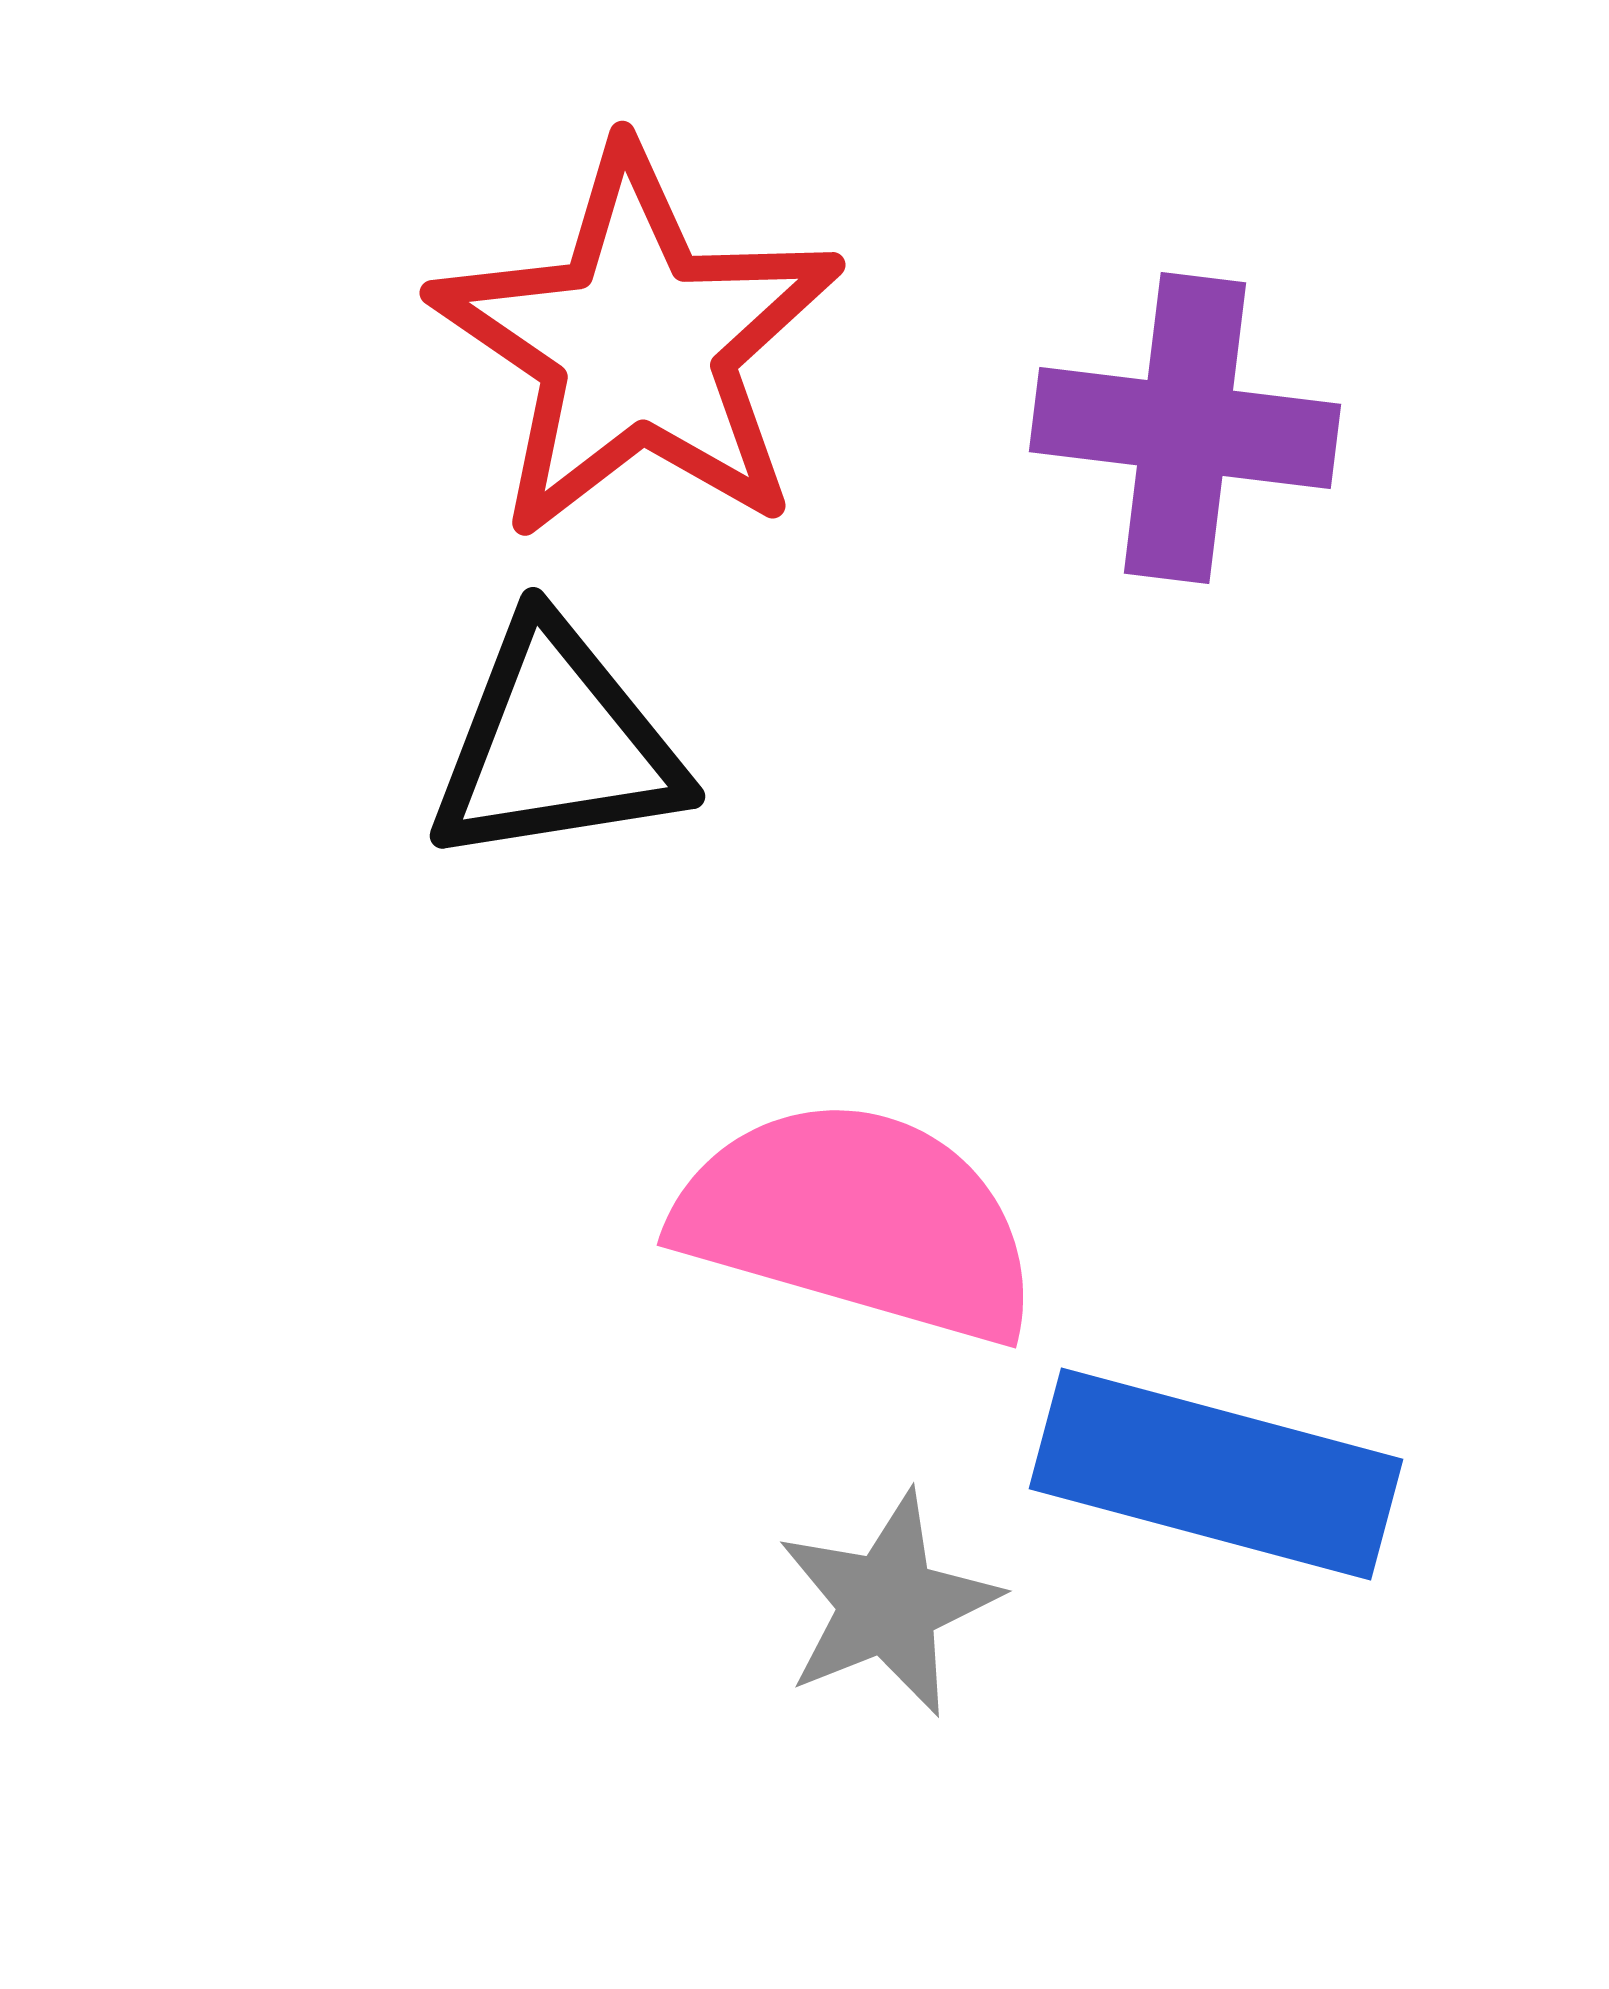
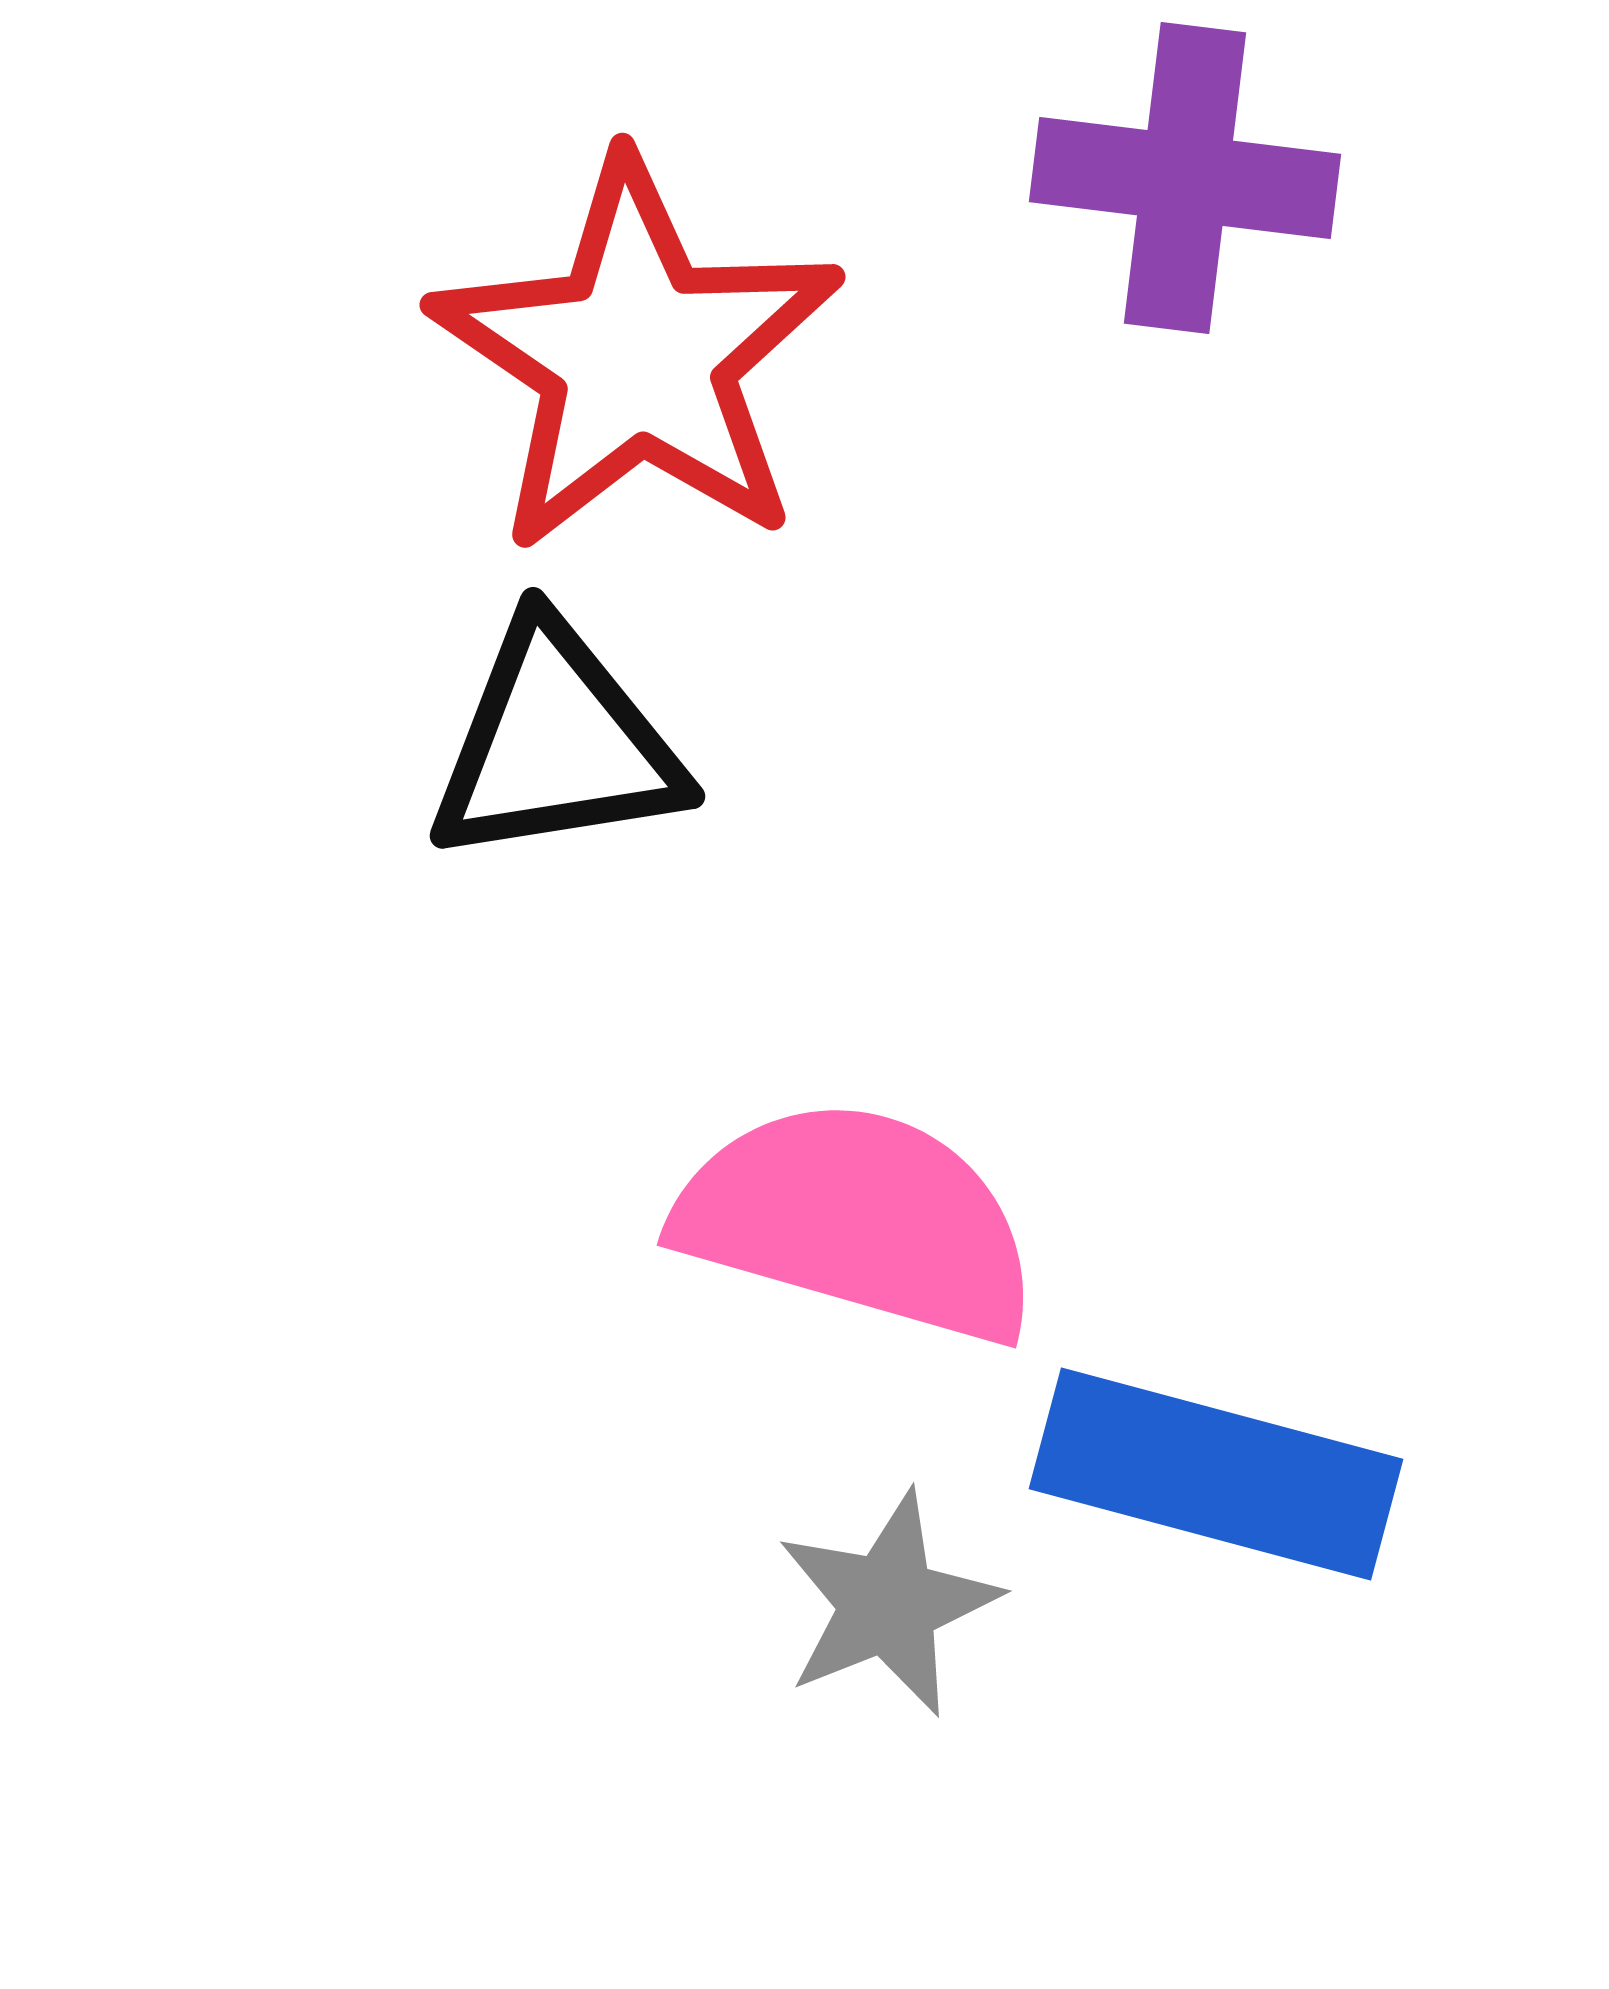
red star: moved 12 px down
purple cross: moved 250 px up
